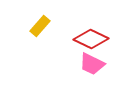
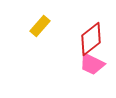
red diamond: rotated 64 degrees counterclockwise
